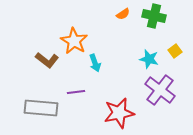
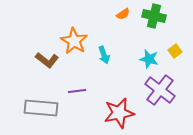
cyan arrow: moved 9 px right, 8 px up
purple line: moved 1 px right, 1 px up
